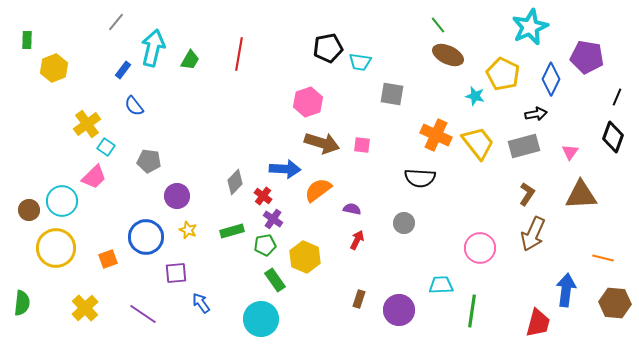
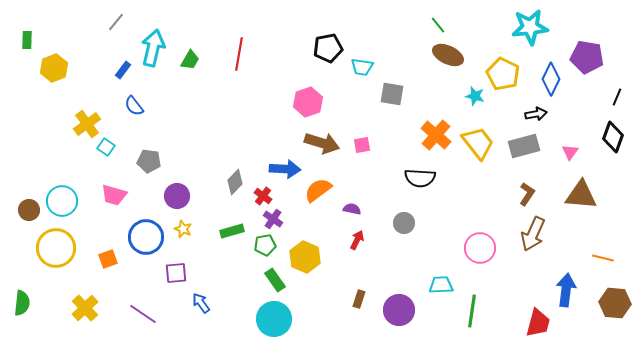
cyan star at (530, 27): rotated 18 degrees clockwise
cyan trapezoid at (360, 62): moved 2 px right, 5 px down
orange cross at (436, 135): rotated 16 degrees clockwise
pink square at (362, 145): rotated 18 degrees counterclockwise
pink trapezoid at (94, 177): moved 20 px right, 18 px down; rotated 60 degrees clockwise
brown triangle at (581, 195): rotated 8 degrees clockwise
yellow star at (188, 230): moved 5 px left, 1 px up
cyan circle at (261, 319): moved 13 px right
